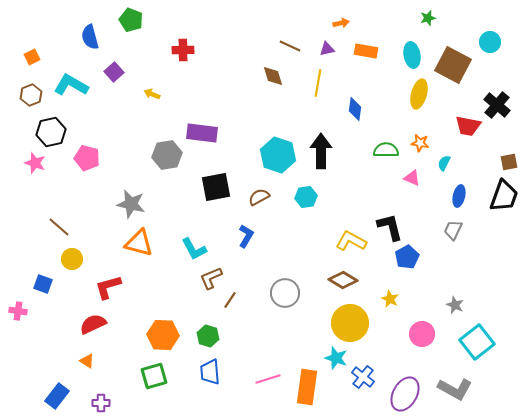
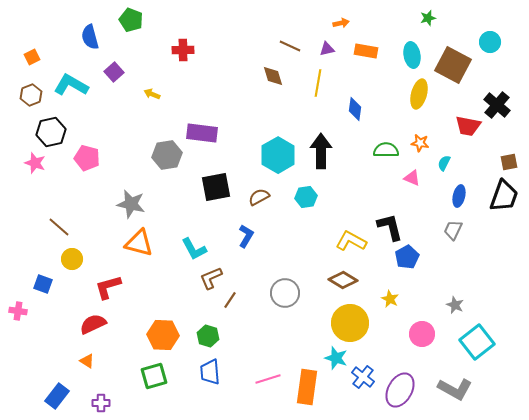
cyan hexagon at (278, 155): rotated 12 degrees clockwise
purple ellipse at (405, 394): moved 5 px left, 4 px up
